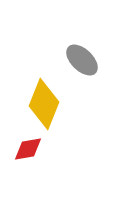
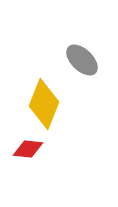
red diamond: rotated 16 degrees clockwise
